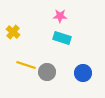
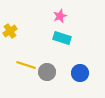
pink star: rotated 24 degrees counterclockwise
yellow cross: moved 3 px left, 1 px up; rotated 16 degrees clockwise
blue circle: moved 3 px left
